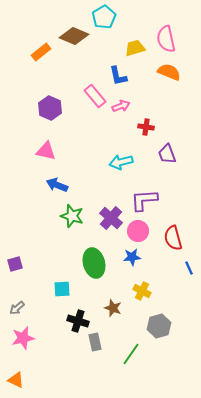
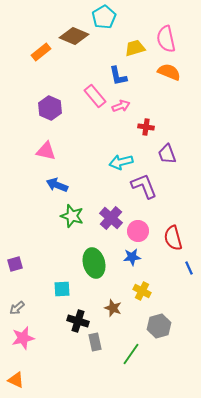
purple L-shape: moved 14 px up; rotated 72 degrees clockwise
